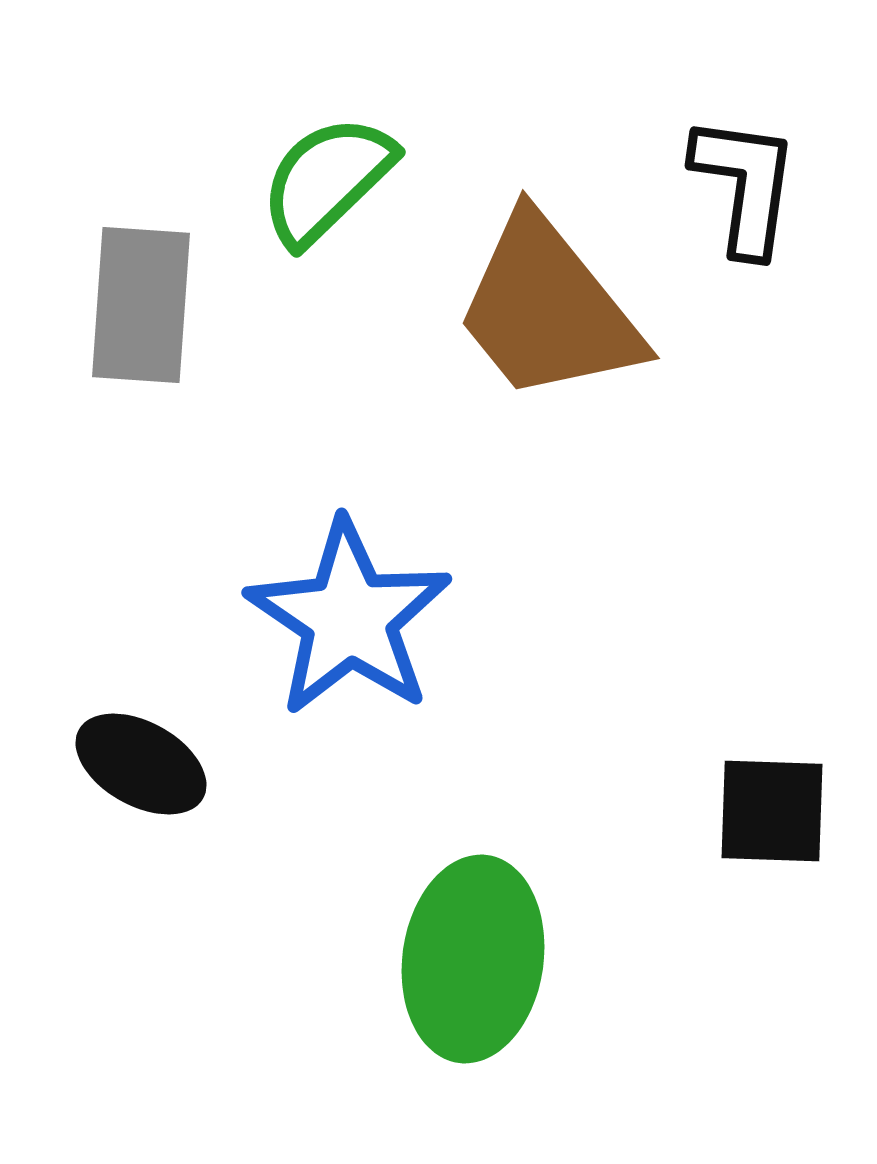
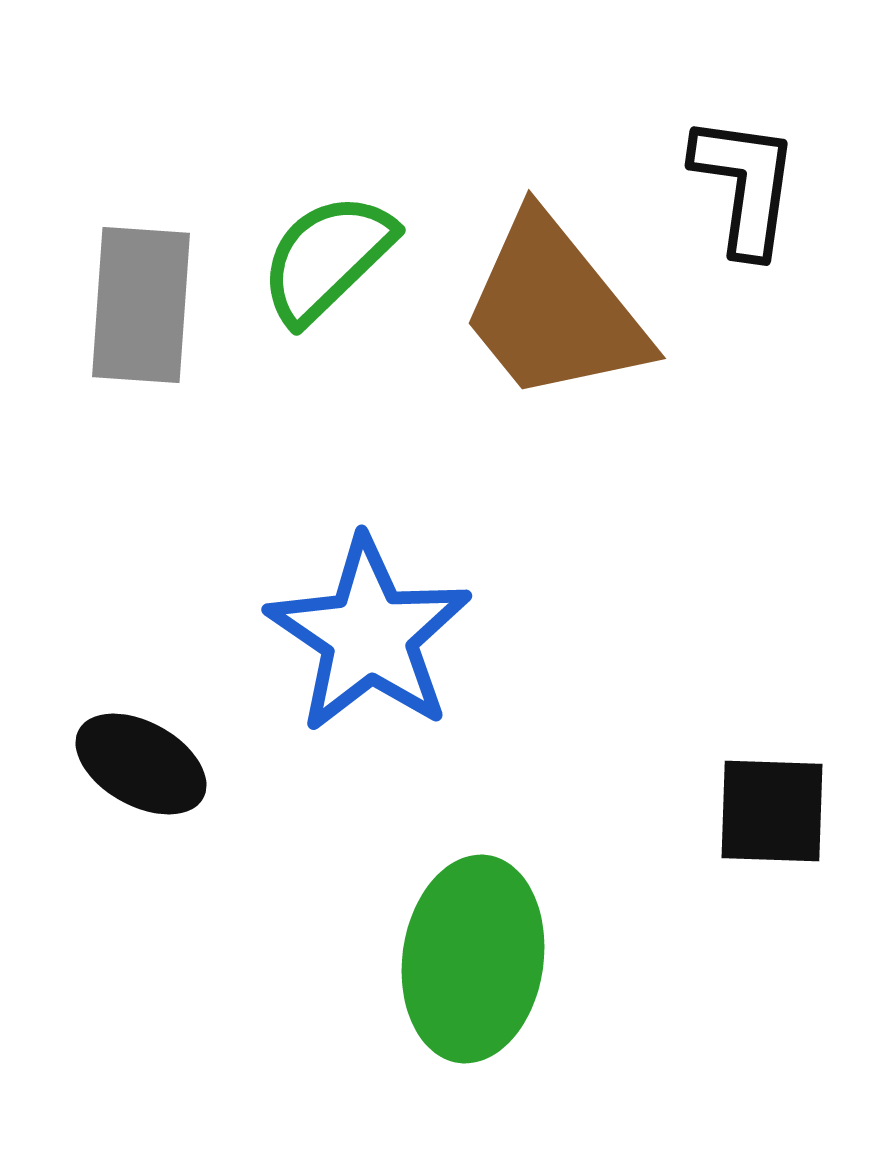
green semicircle: moved 78 px down
brown trapezoid: moved 6 px right
blue star: moved 20 px right, 17 px down
